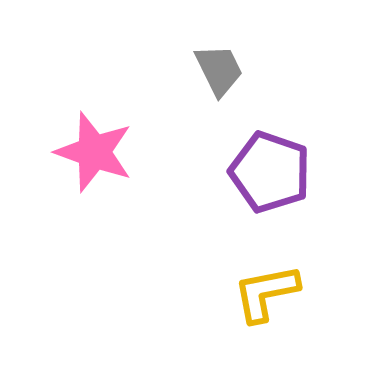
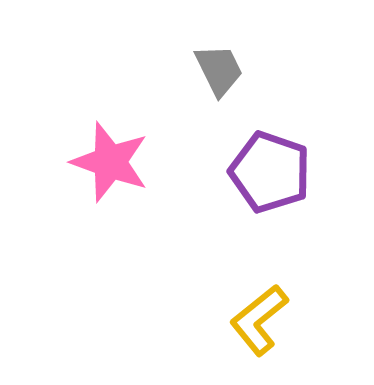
pink star: moved 16 px right, 10 px down
yellow L-shape: moved 7 px left, 27 px down; rotated 28 degrees counterclockwise
